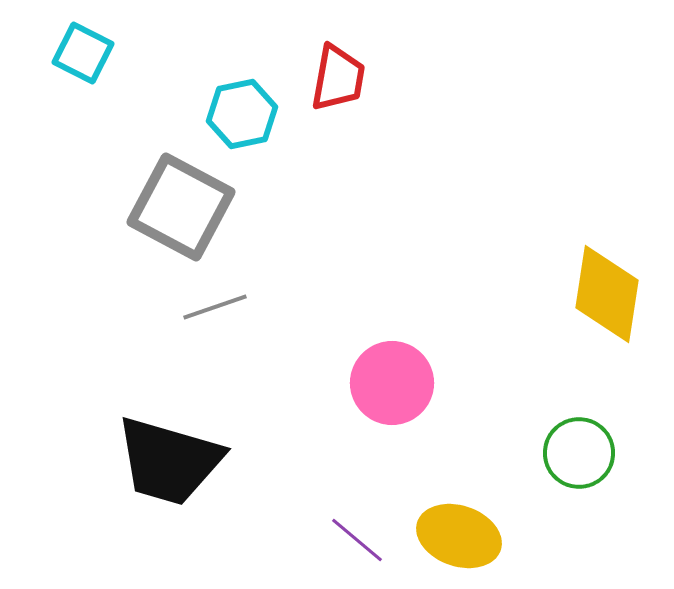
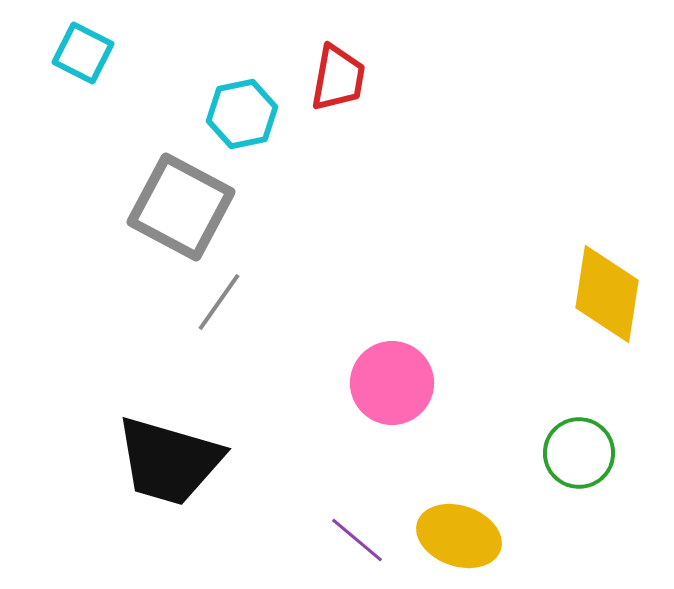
gray line: moved 4 px right, 5 px up; rotated 36 degrees counterclockwise
